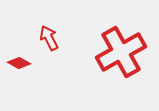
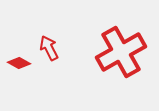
red arrow: moved 10 px down
